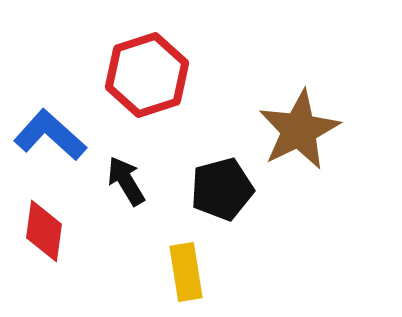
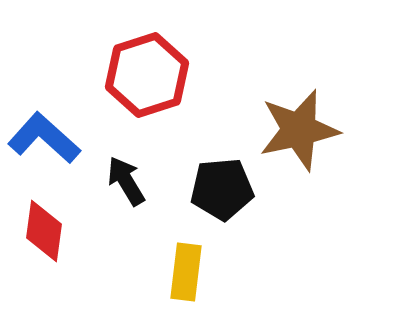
brown star: rotated 14 degrees clockwise
blue L-shape: moved 6 px left, 3 px down
black pentagon: rotated 10 degrees clockwise
yellow rectangle: rotated 16 degrees clockwise
